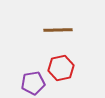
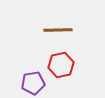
red hexagon: moved 3 px up
